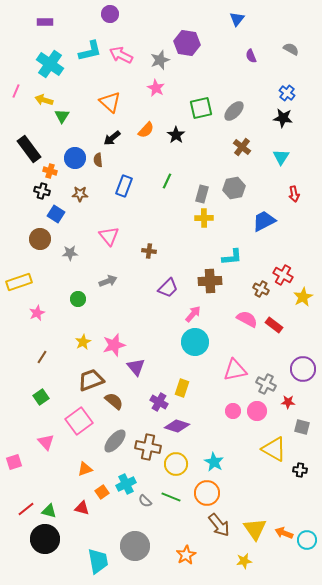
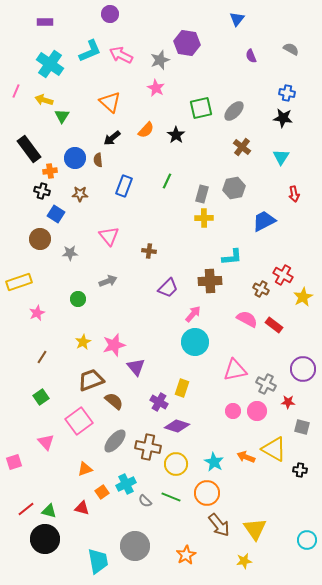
cyan L-shape at (90, 51): rotated 10 degrees counterclockwise
blue cross at (287, 93): rotated 28 degrees counterclockwise
orange cross at (50, 171): rotated 24 degrees counterclockwise
orange arrow at (284, 533): moved 38 px left, 76 px up
